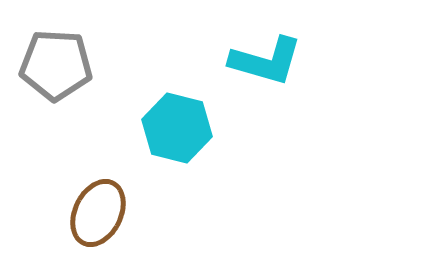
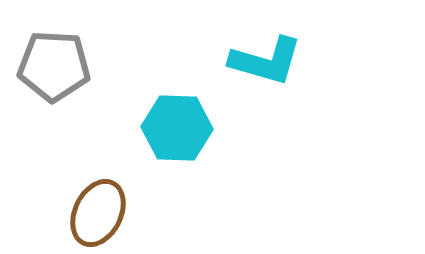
gray pentagon: moved 2 px left, 1 px down
cyan hexagon: rotated 12 degrees counterclockwise
